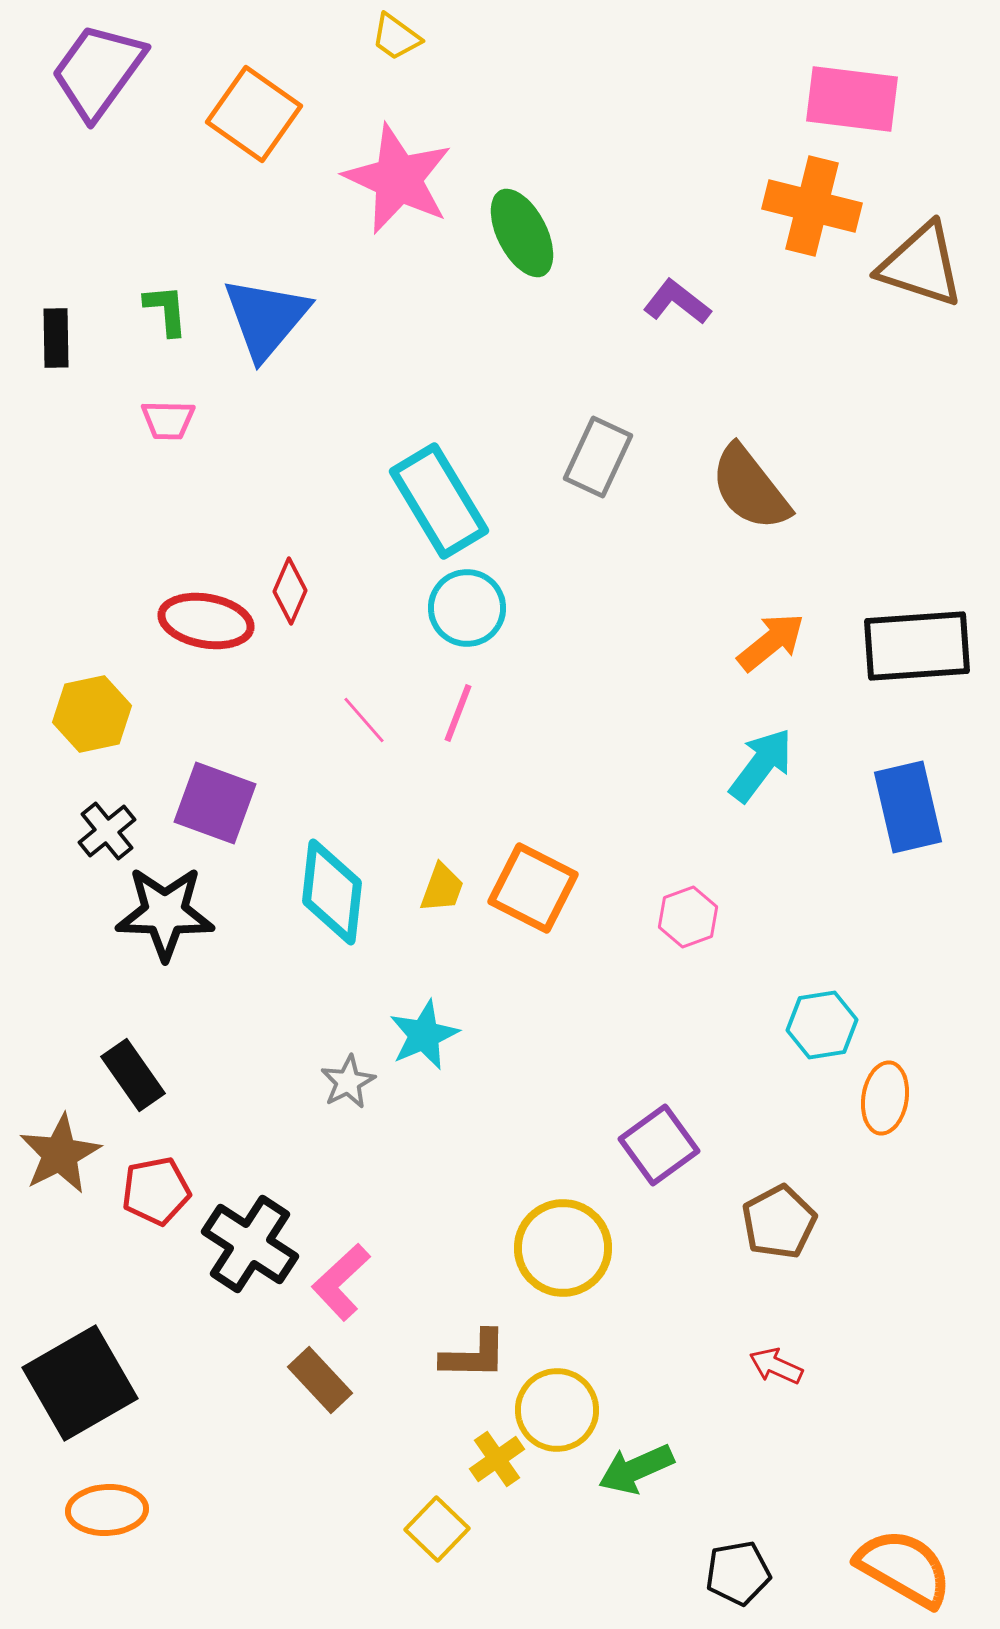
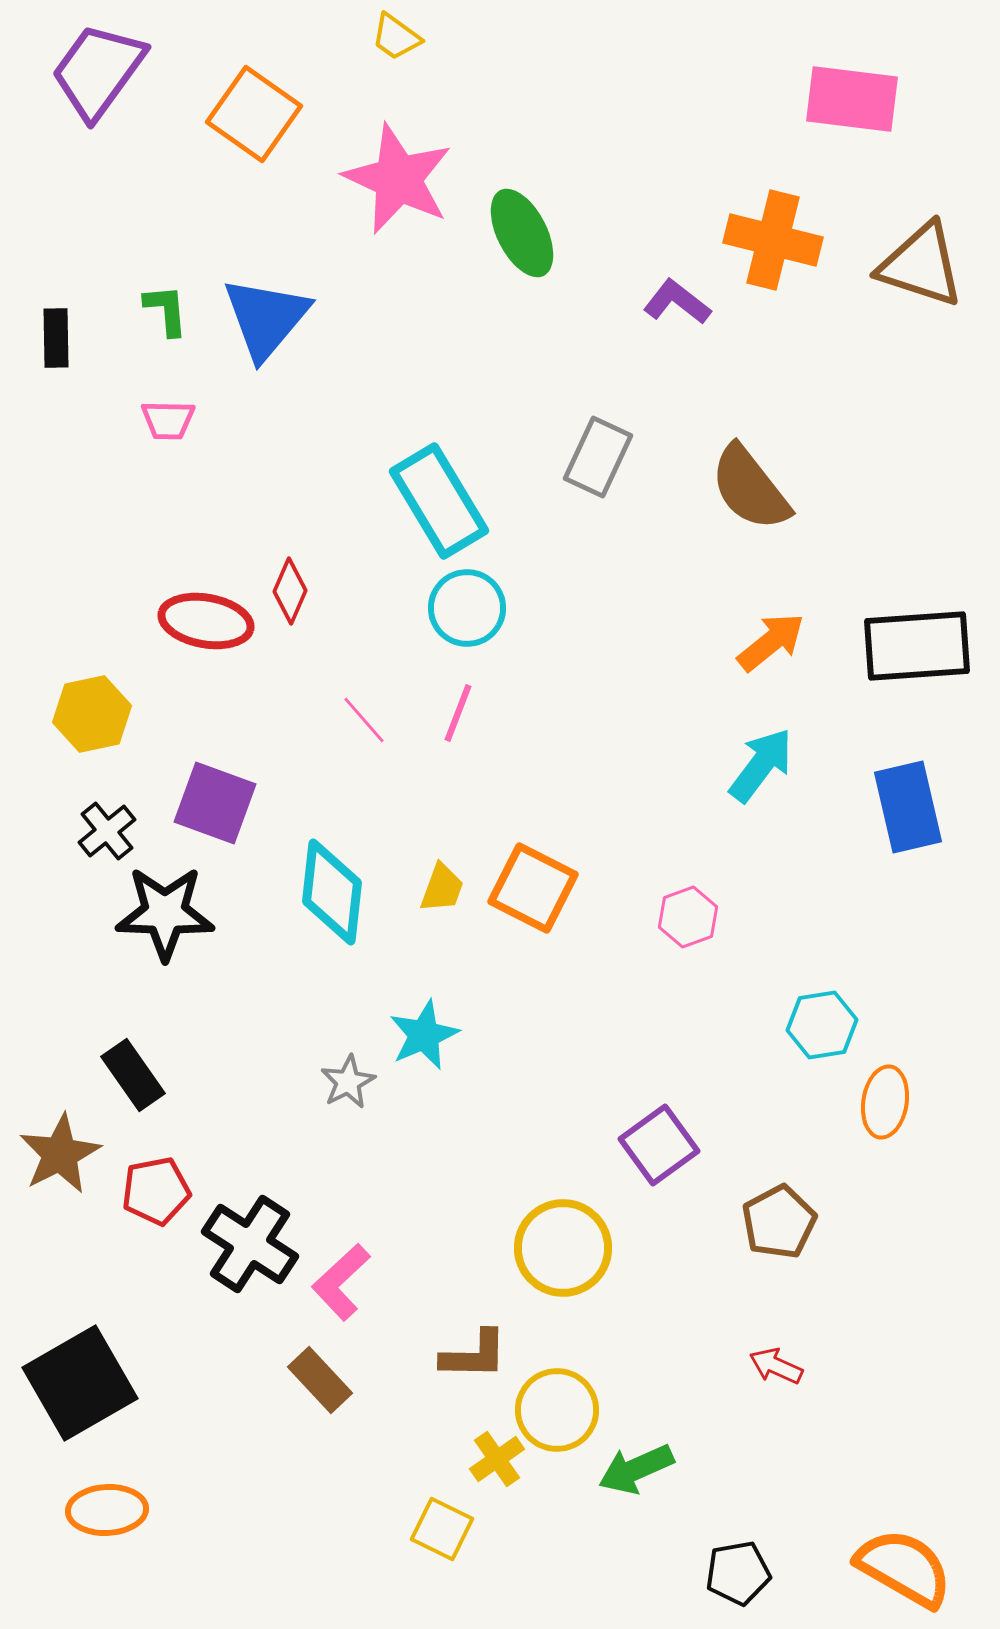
orange cross at (812, 206): moved 39 px left, 34 px down
orange ellipse at (885, 1098): moved 4 px down
yellow square at (437, 1529): moved 5 px right; rotated 18 degrees counterclockwise
